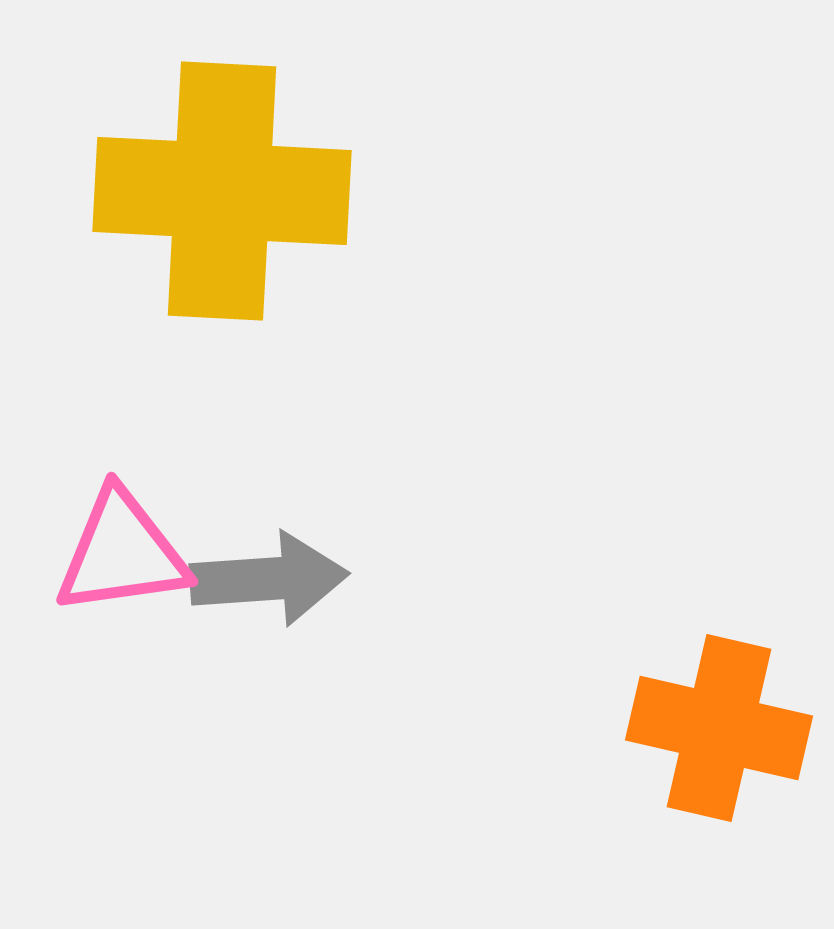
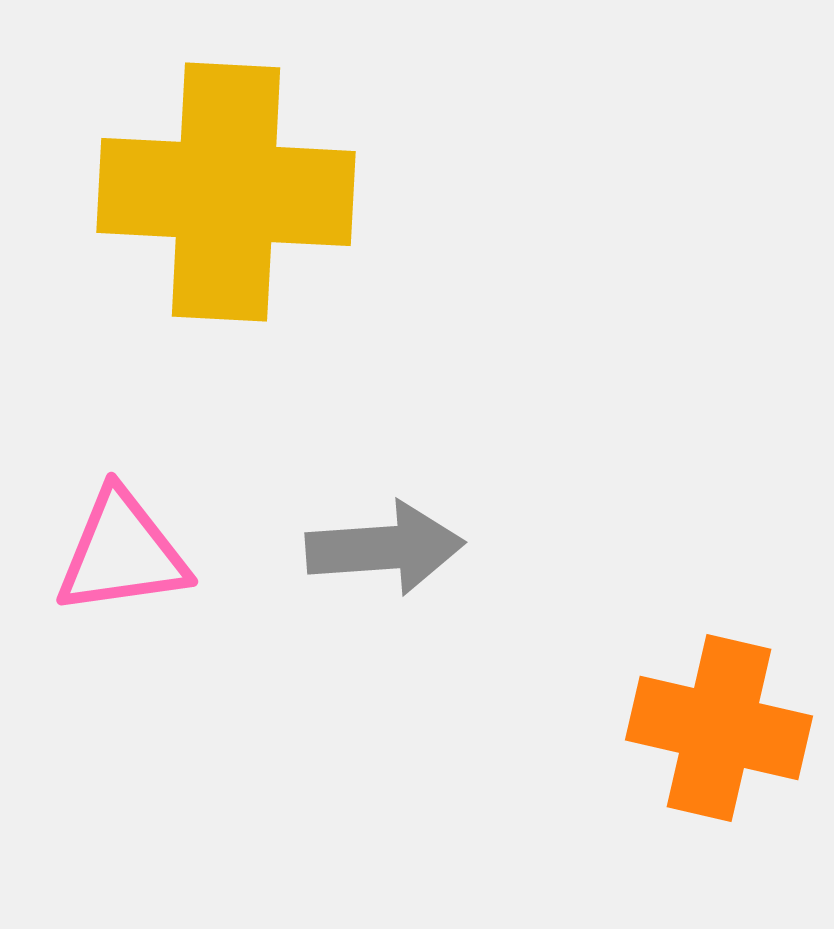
yellow cross: moved 4 px right, 1 px down
gray arrow: moved 116 px right, 31 px up
